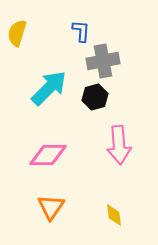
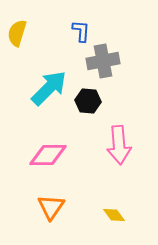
black hexagon: moved 7 px left, 4 px down; rotated 20 degrees clockwise
yellow diamond: rotated 30 degrees counterclockwise
